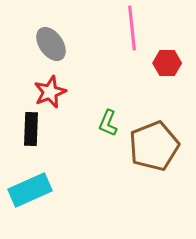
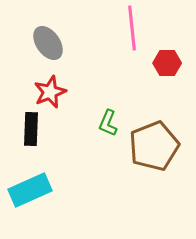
gray ellipse: moved 3 px left, 1 px up
